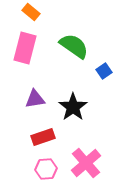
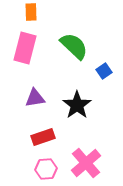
orange rectangle: rotated 48 degrees clockwise
green semicircle: rotated 8 degrees clockwise
purple triangle: moved 1 px up
black star: moved 4 px right, 2 px up
